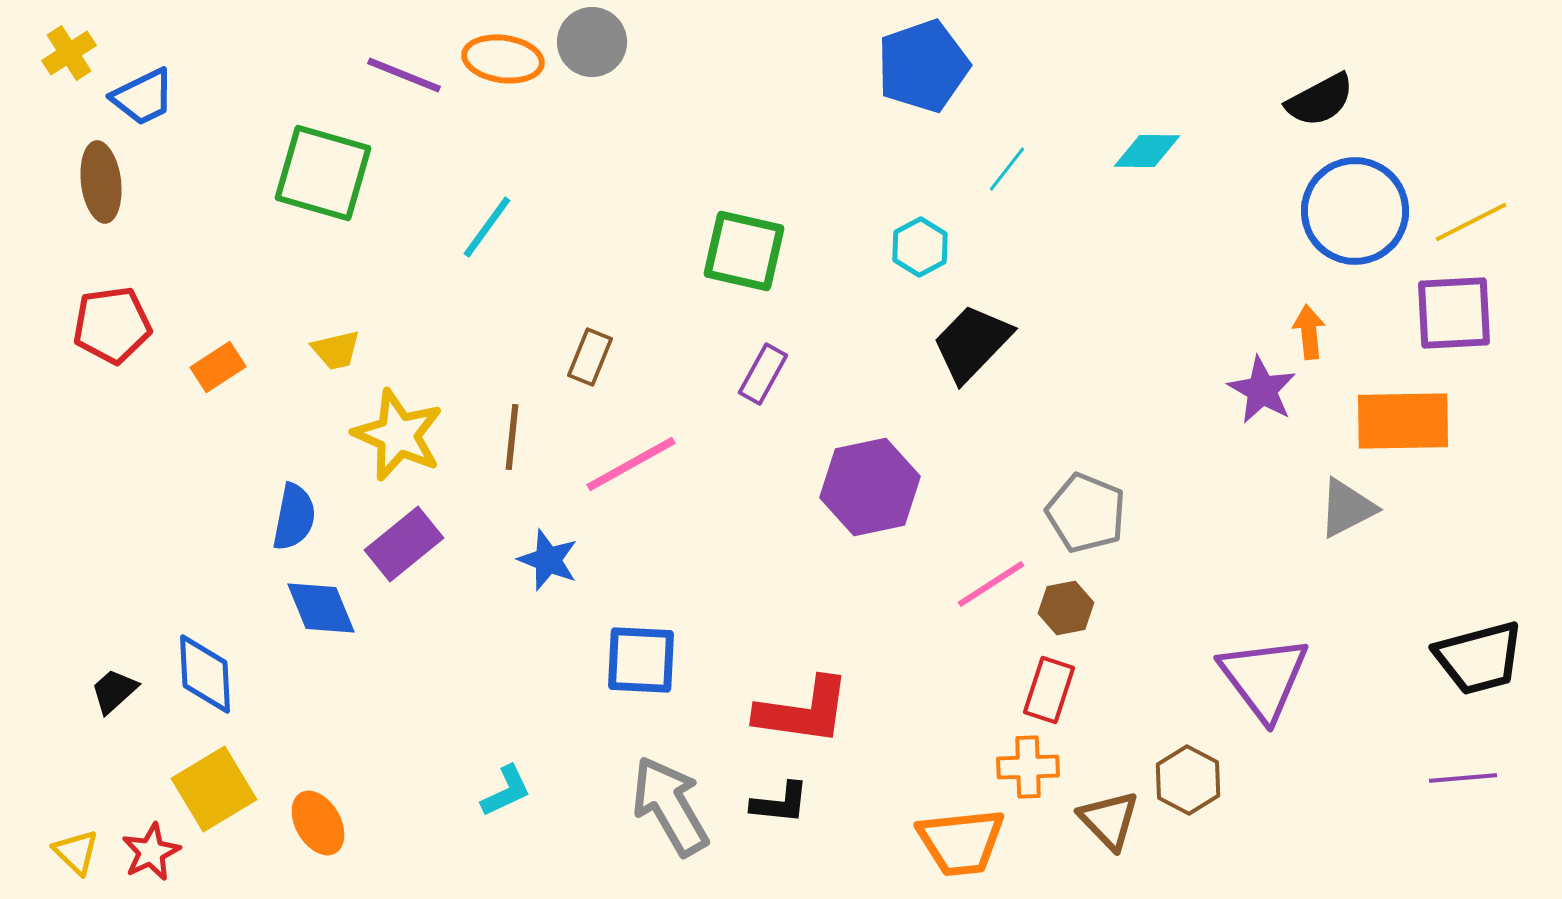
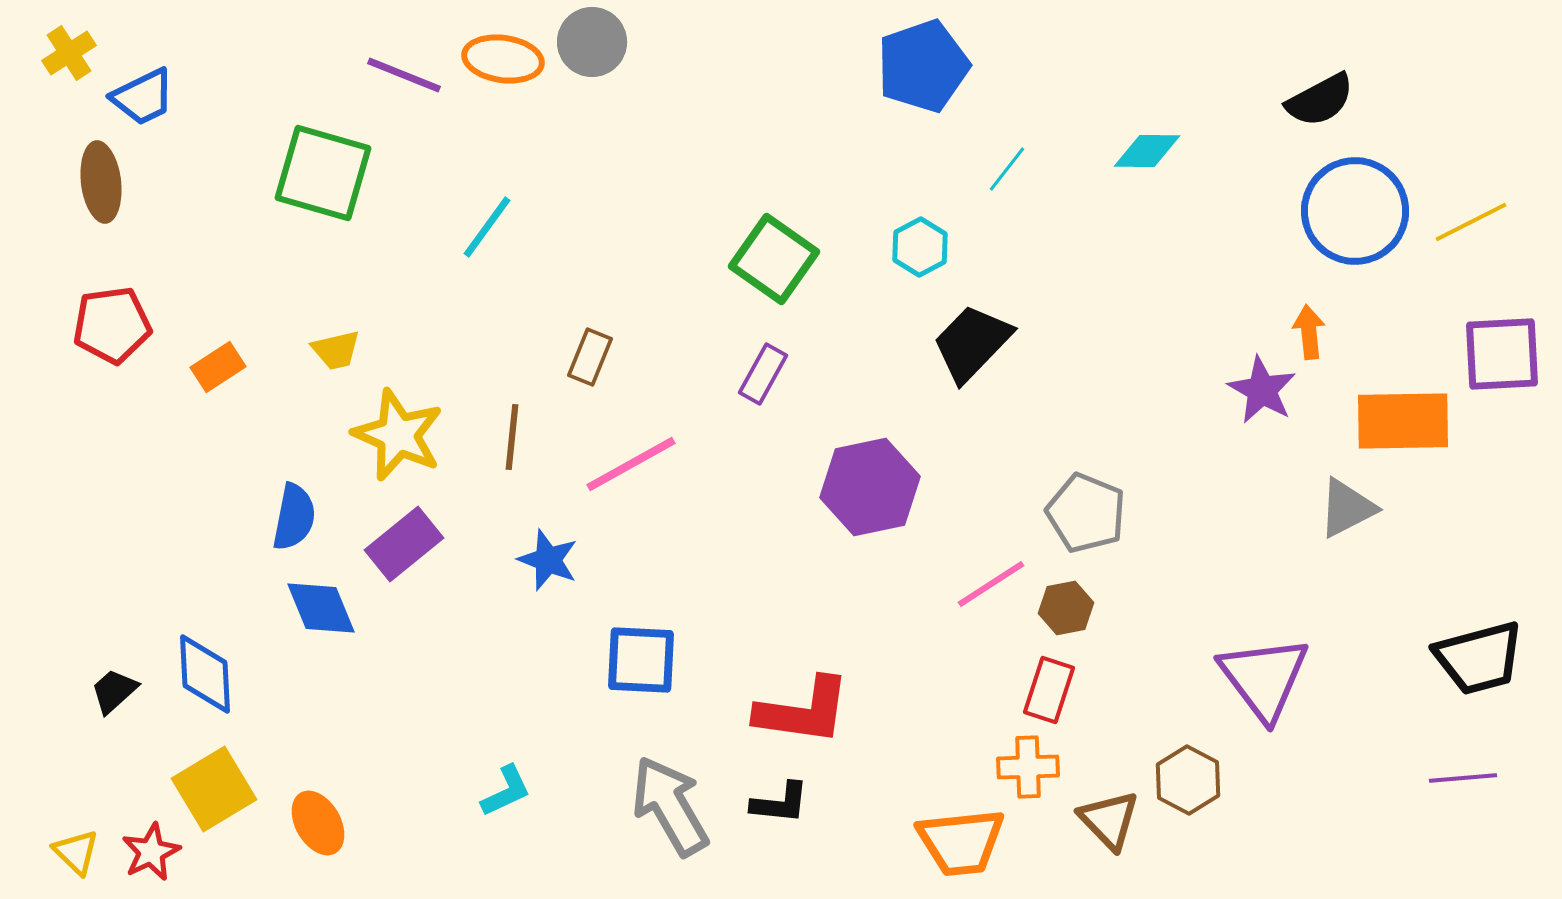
green square at (744, 251): moved 30 px right, 8 px down; rotated 22 degrees clockwise
purple square at (1454, 313): moved 48 px right, 41 px down
